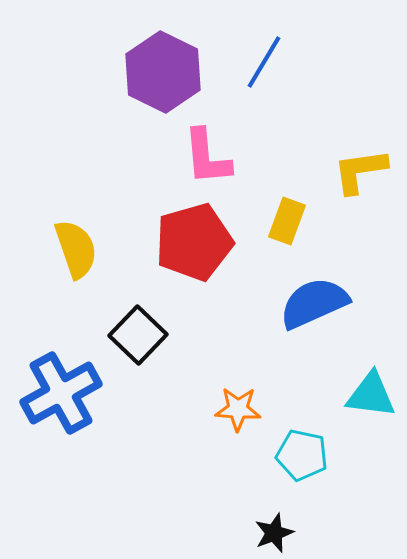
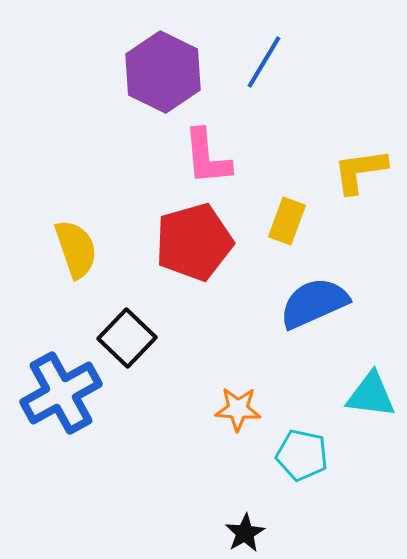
black square: moved 11 px left, 3 px down
black star: moved 29 px left; rotated 9 degrees counterclockwise
